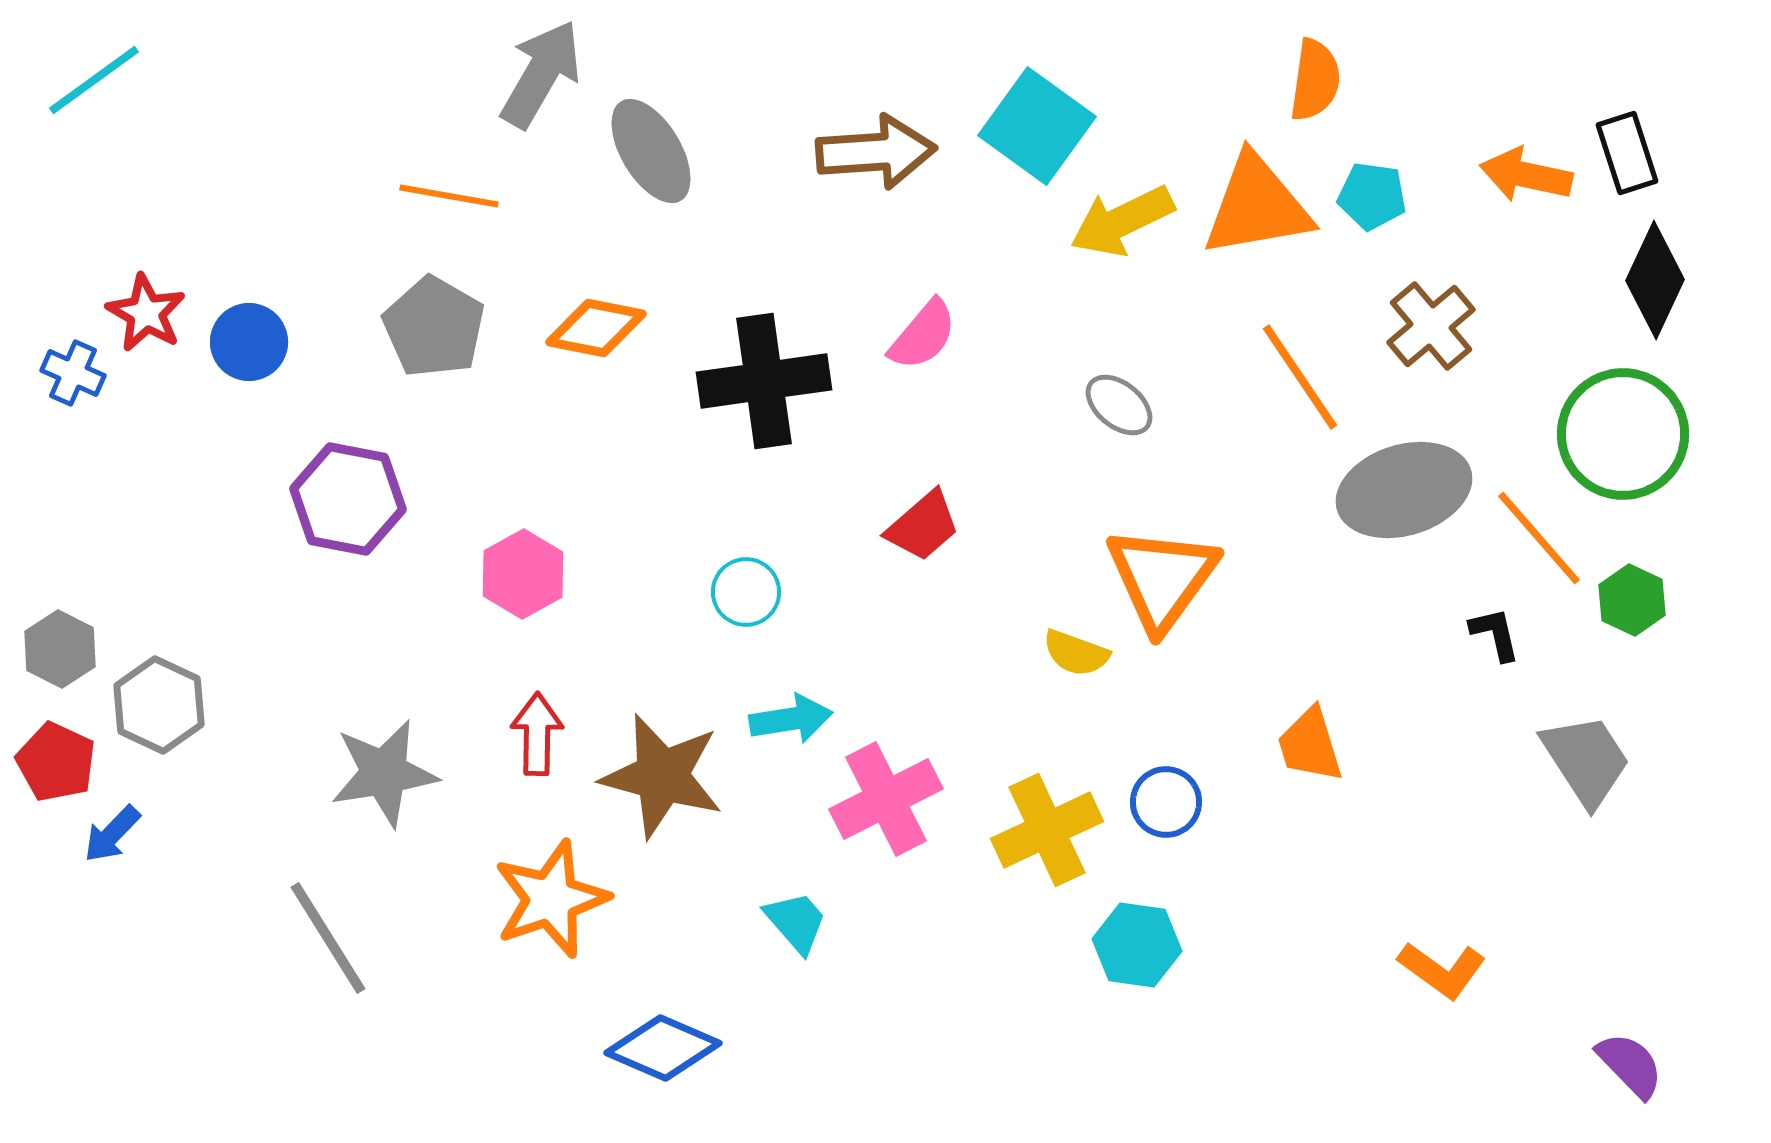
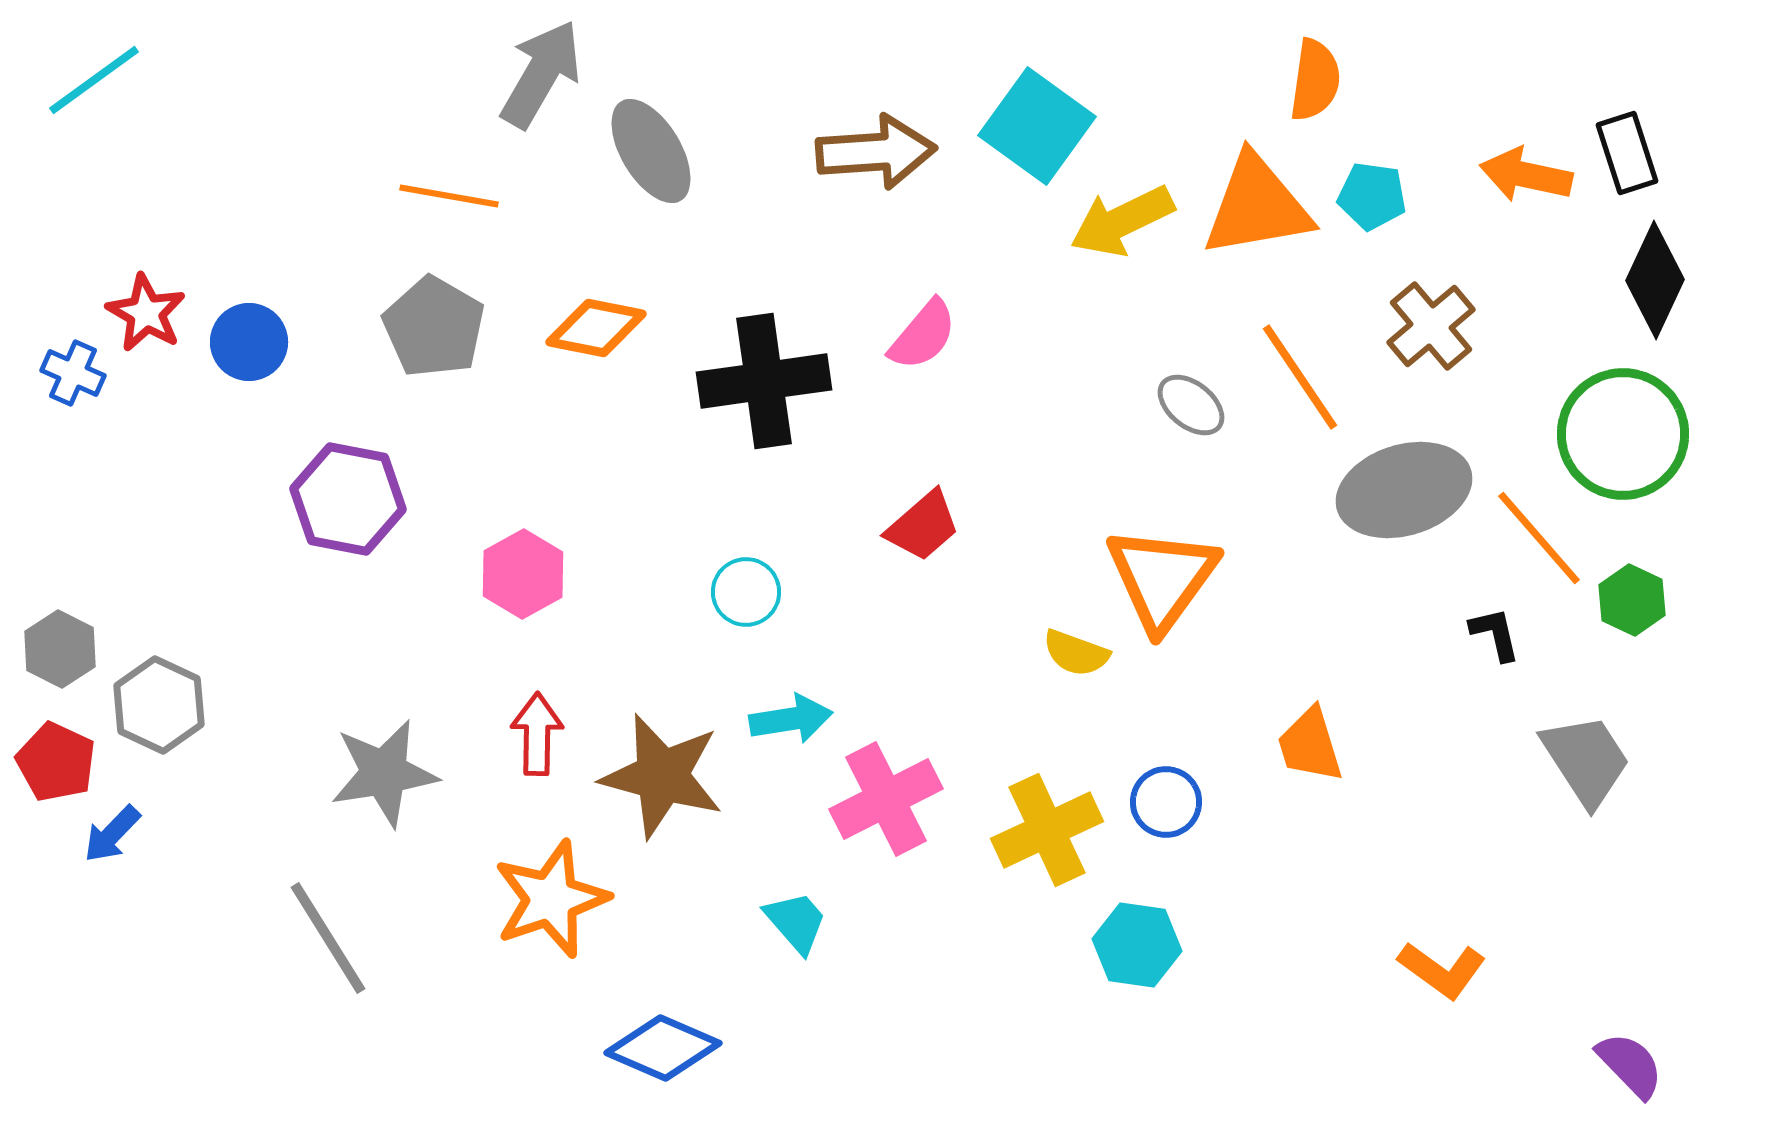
gray ellipse at (1119, 405): moved 72 px right
